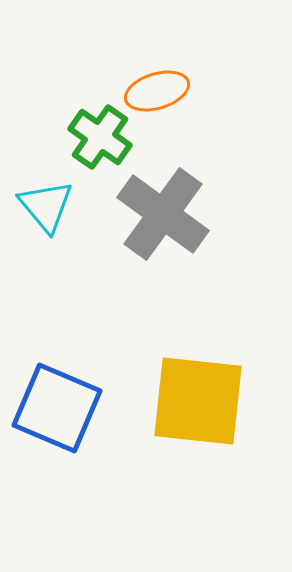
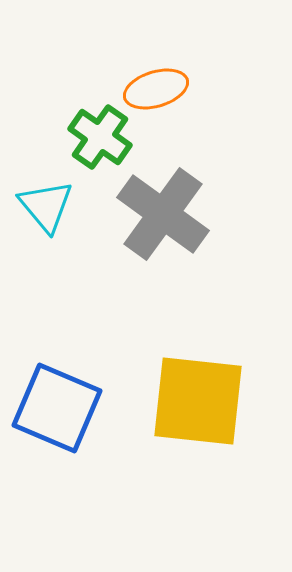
orange ellipse: moved 1 px left, 2 px up
